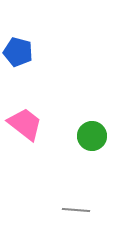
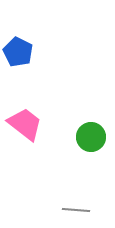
blue pentagon: rotated 12 degrees clockwise
green circle: moved 1 px left, 1 px down
